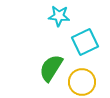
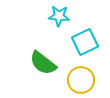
green semicircle: moved 8 px left, 5 px up; rotated 84 degrees counterclockwise
yellow circle: moved 1 px left, 2 px up
